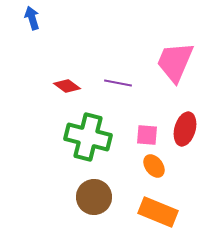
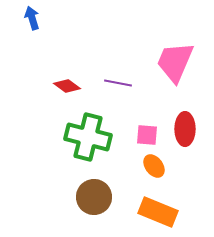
red ellipse: rotated 16 degrees counterclockwise
